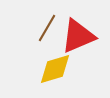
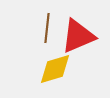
brown line: rotated 24 degrees counterclockwise
